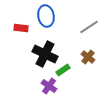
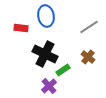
purple cross: rotated 14 degrees clockwise
